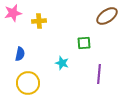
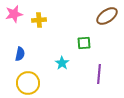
pink star: moved 1 px right, 1 px down
yellow cross: moved 1 px up
cyan star: rotated 16 degrees clockwise
